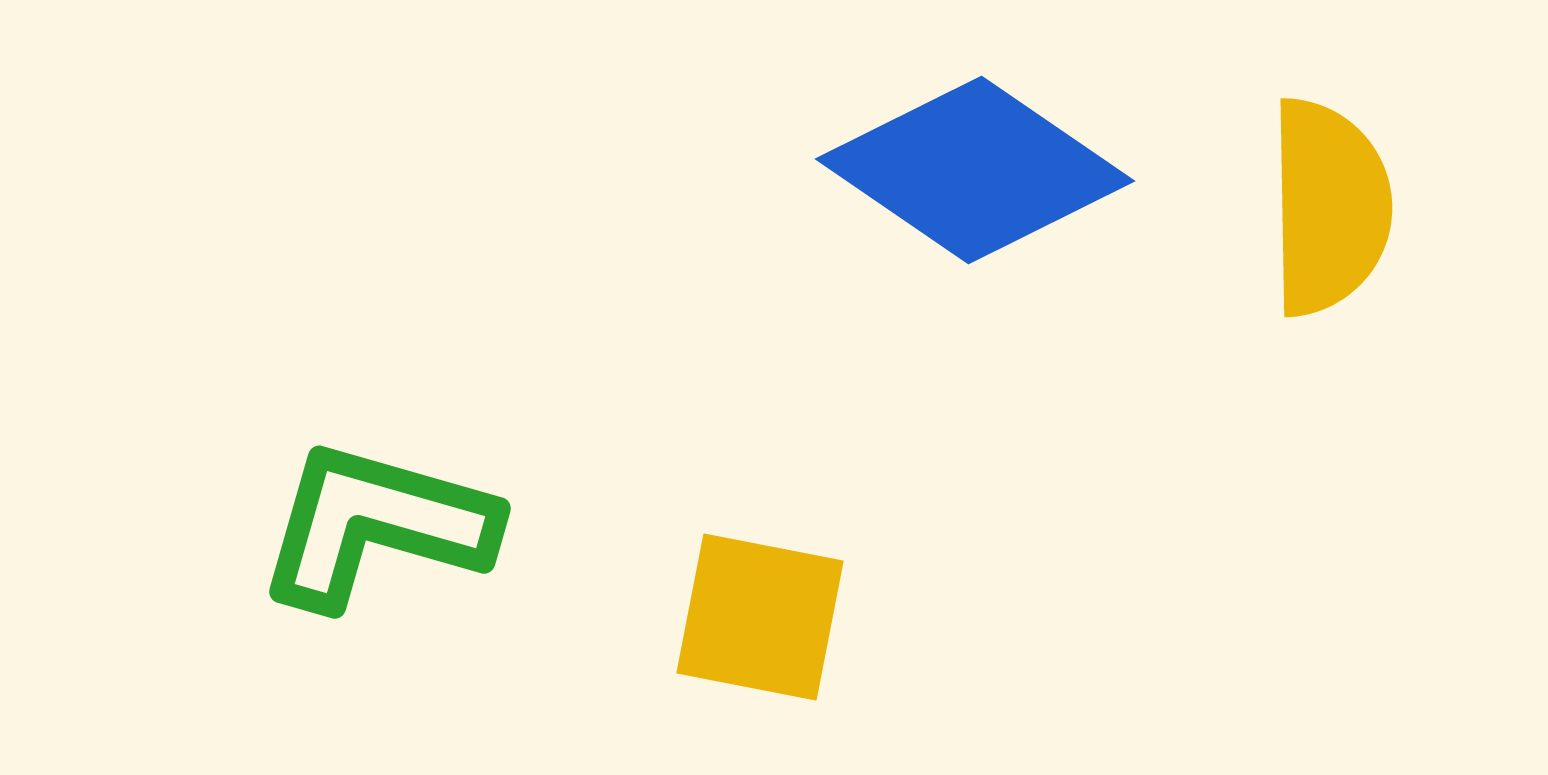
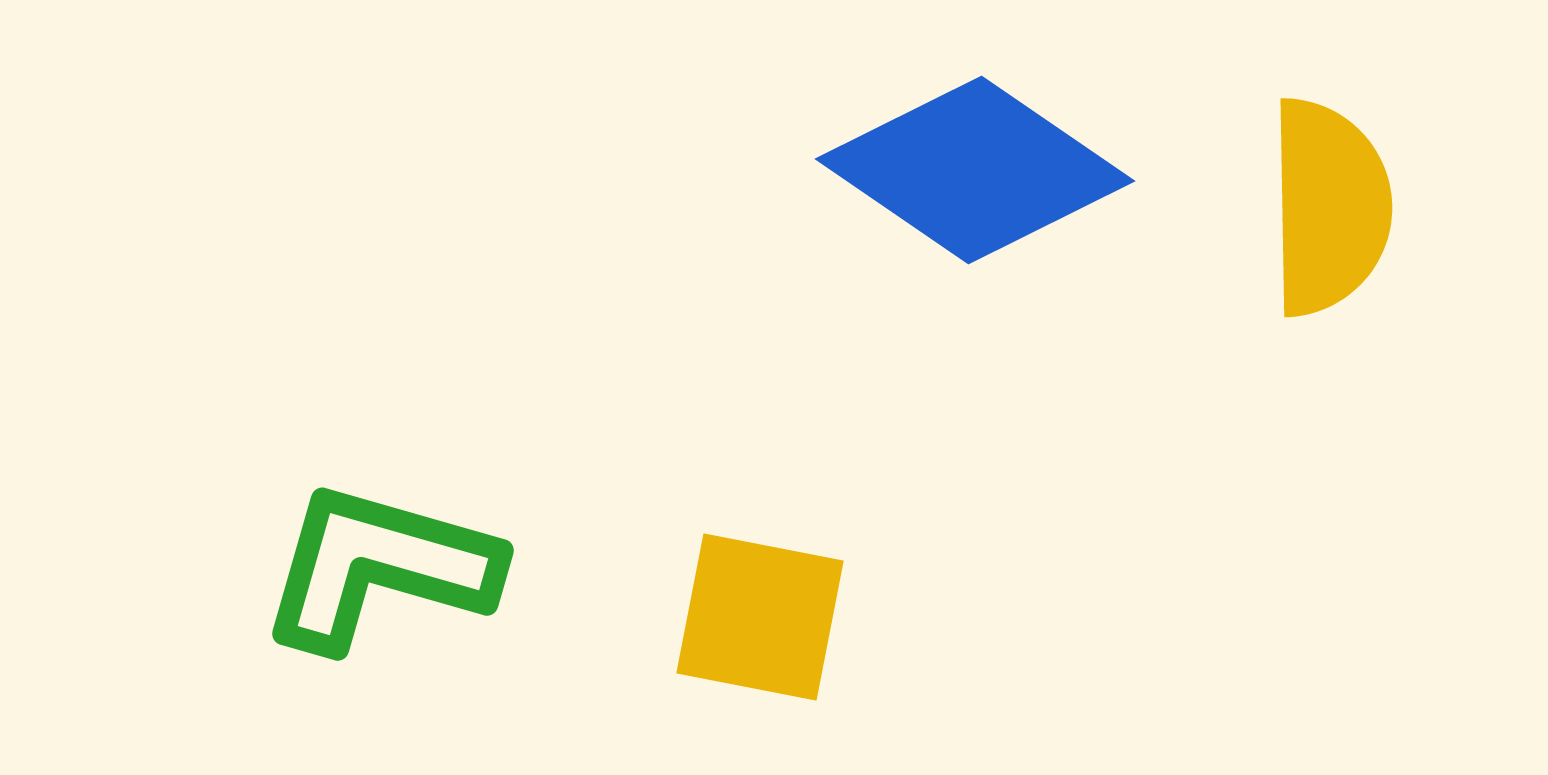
green L-shape: moved 3 px right, 42 px down
